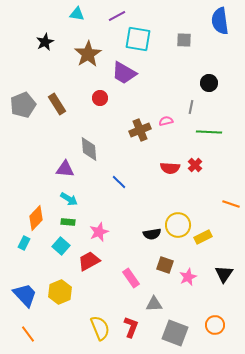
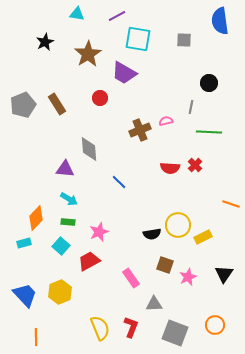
cyan rectangle at (24, 243): rotated 48 degrees clockwise
orange line at (28, 334): moved 8 px right, 3 px down; rotated 36 degrees clockwise
